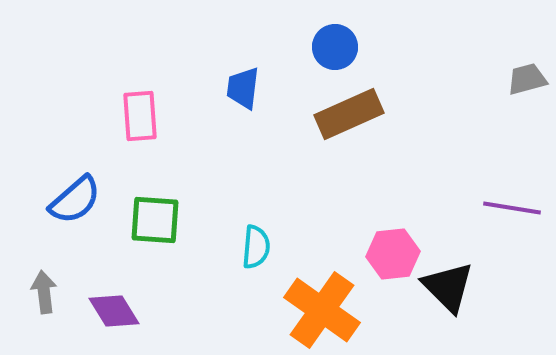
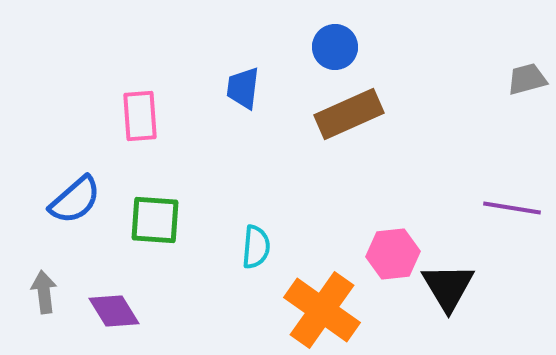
black triangle: rotated 14 degrees clockwise
